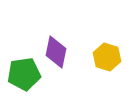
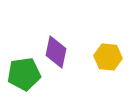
yellow hexagon: moved 1 px right; rotated 12 degrees counterclockwise
